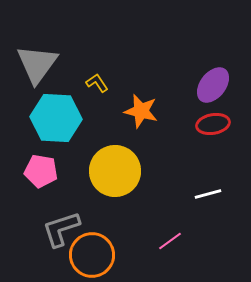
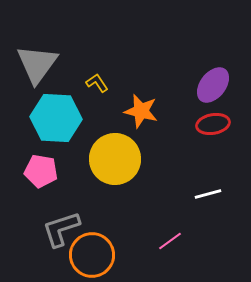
yellow circle: moved 12 px up
